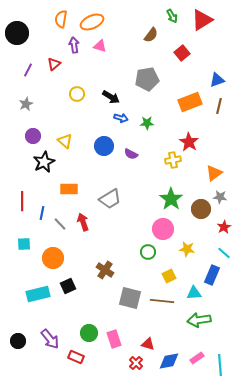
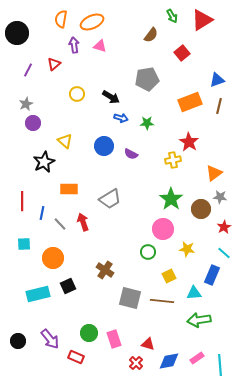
purple circle at (33, 136): moved 13 px up
